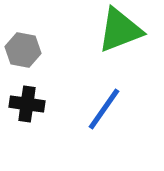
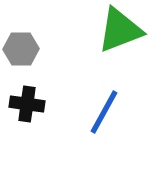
gray hexagon: moved 2 px left, 1 px up; rotated 12 degrees counterclockwise
blue line: moved 3 px down; rotated 6 degrees counterclockwise
